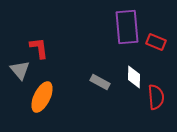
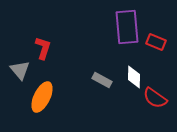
red L-shape: moved 4 px right; rotated 25 degrees clockwise
gray rectangle: moved 2 px right, 2 px up
red semicircle: moved 1 px left, 1 px down; rotated 130 degrees clockwise
